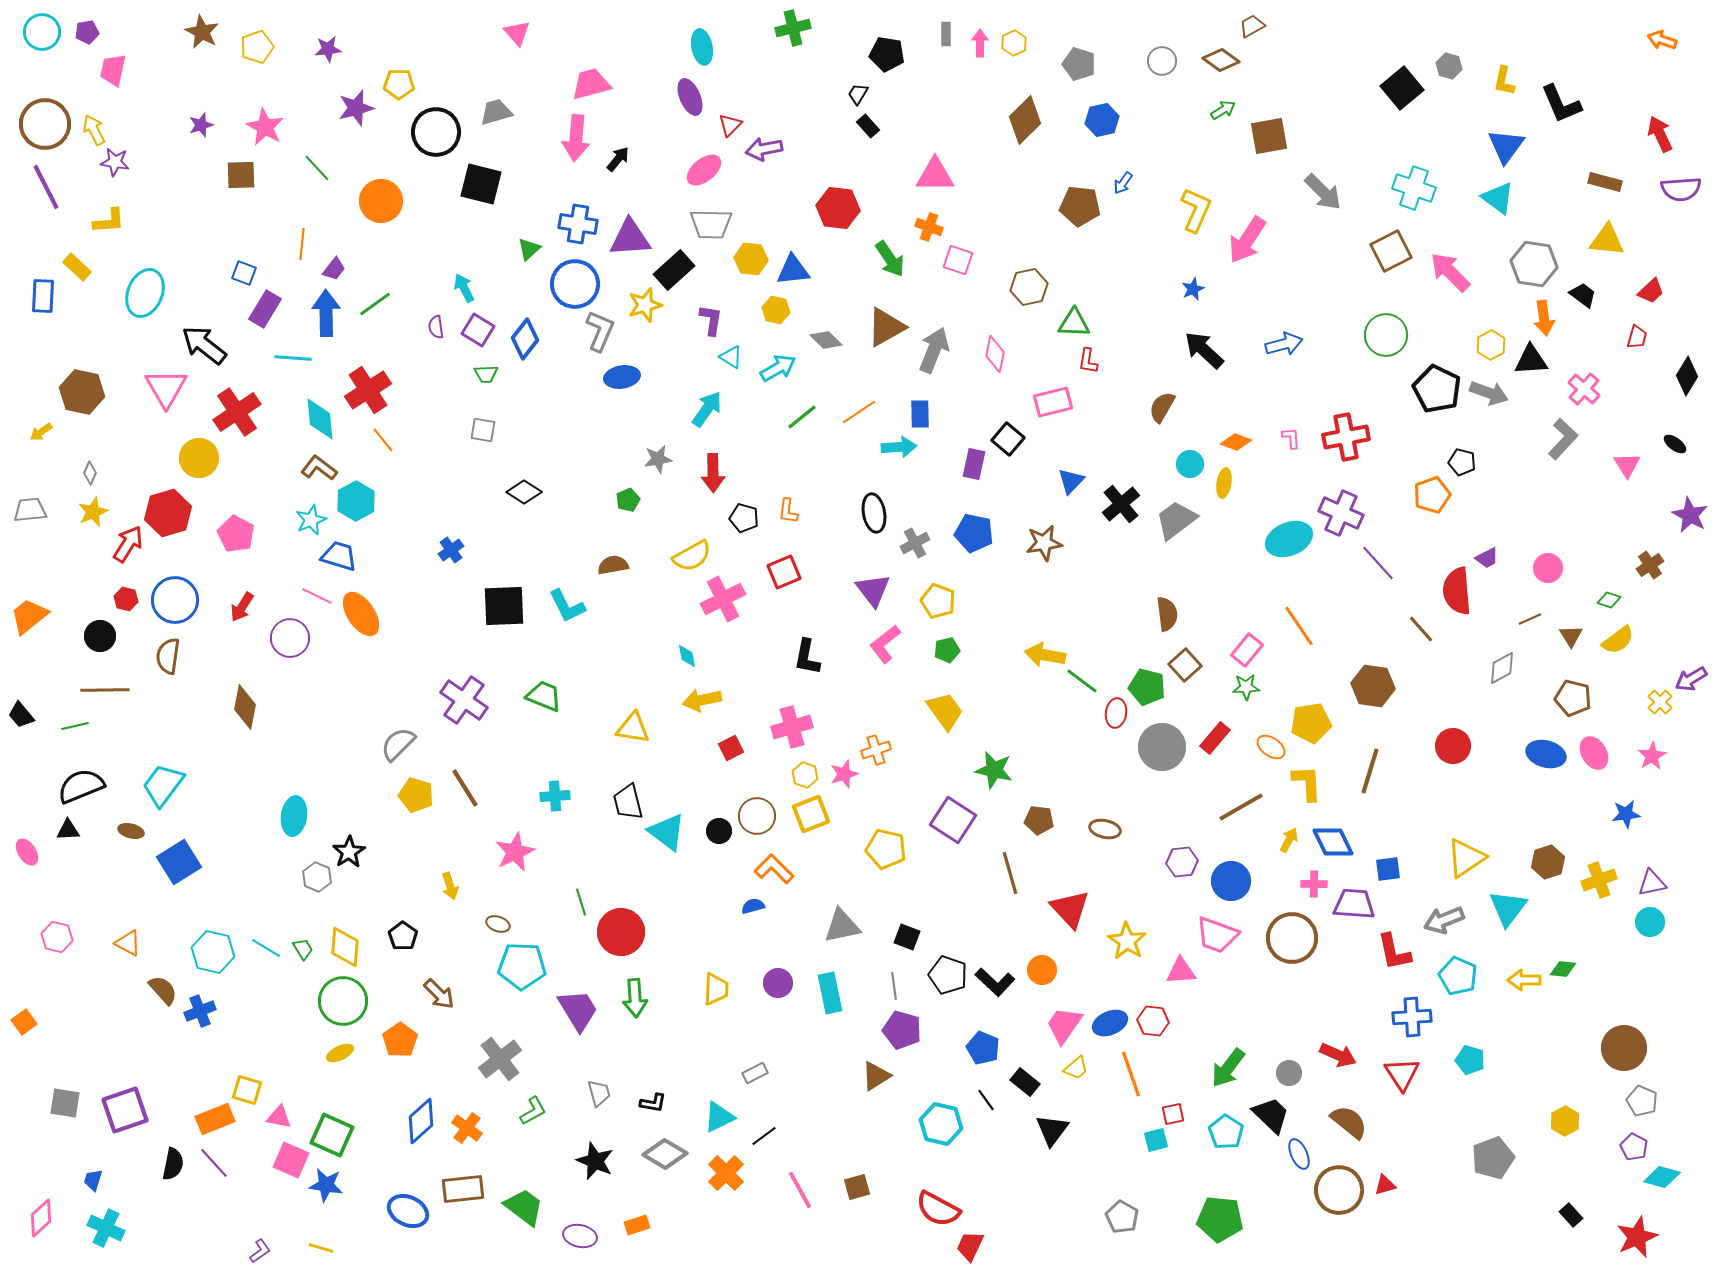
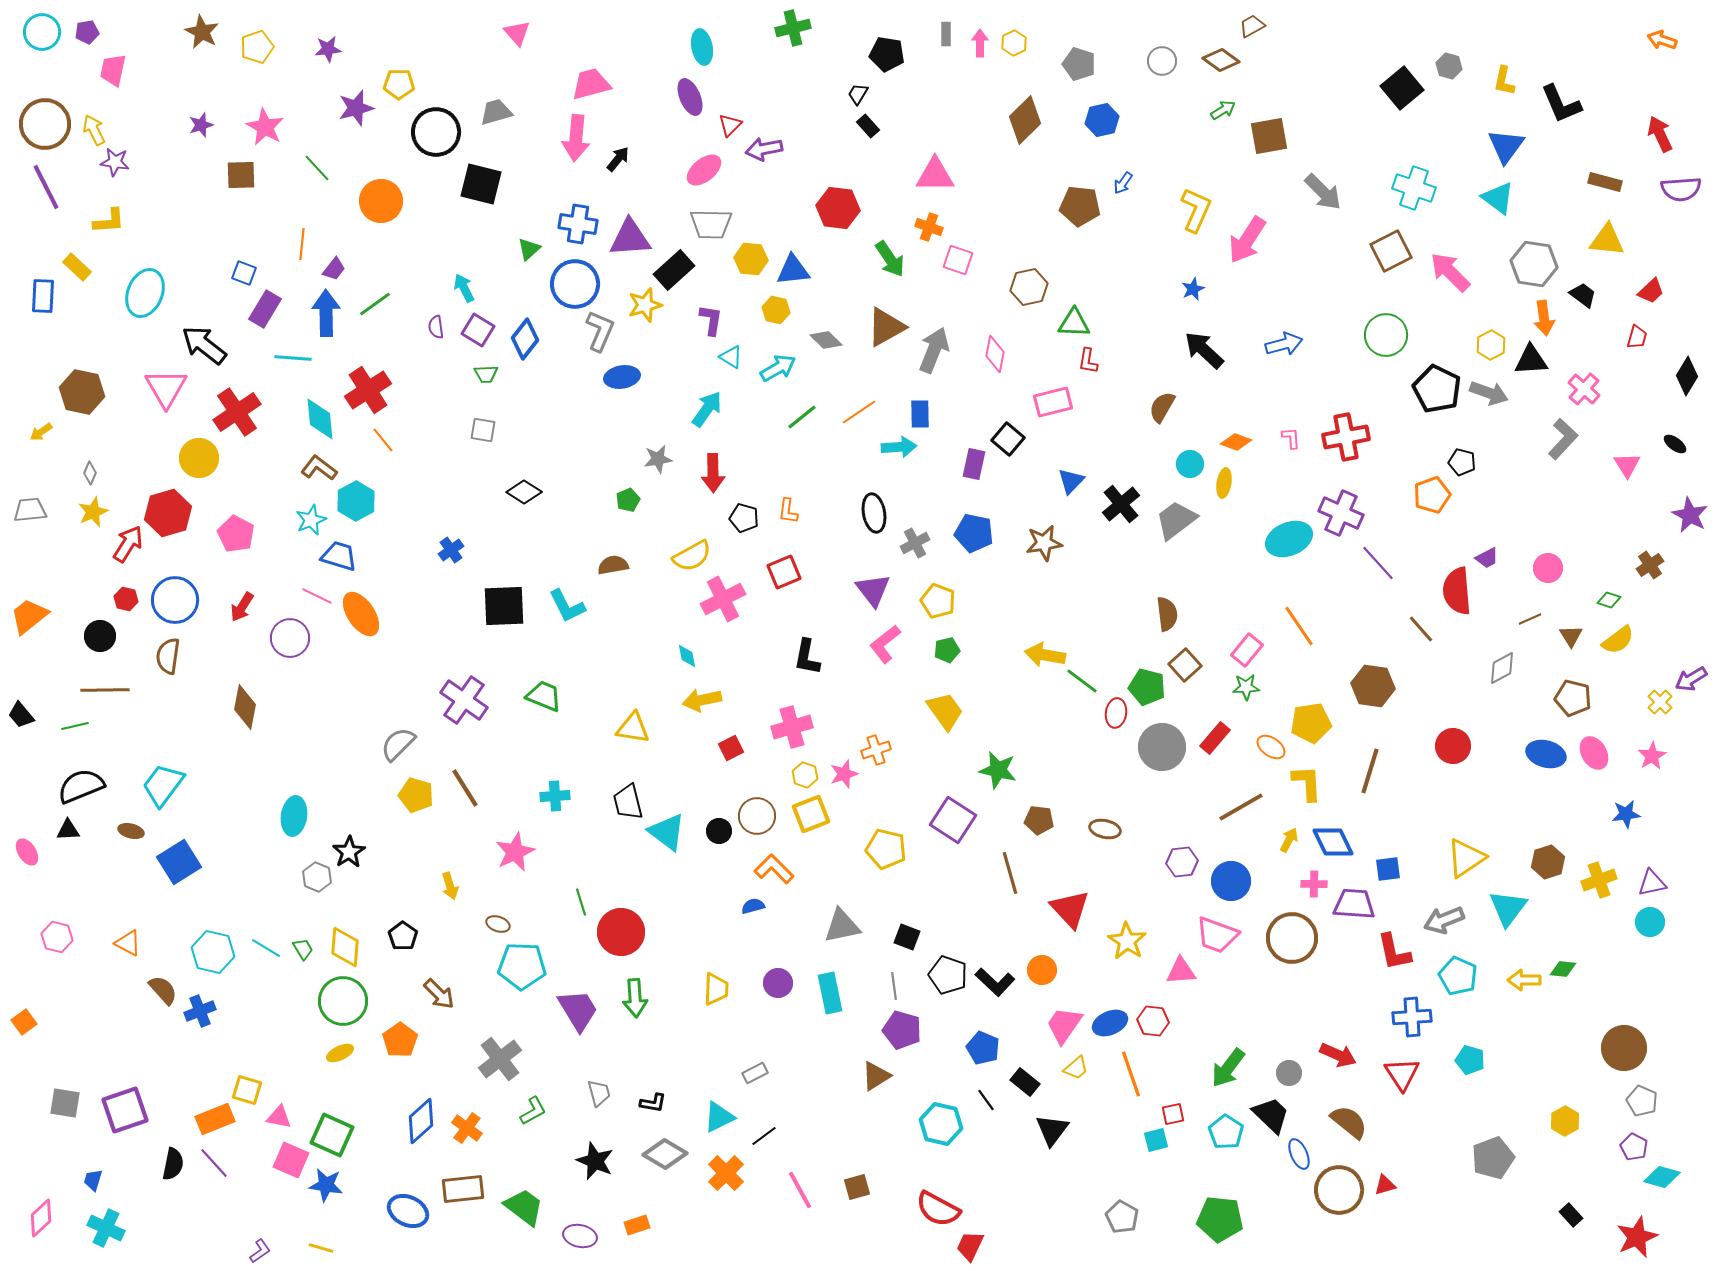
green star at (994, 770): moved 4 px right
